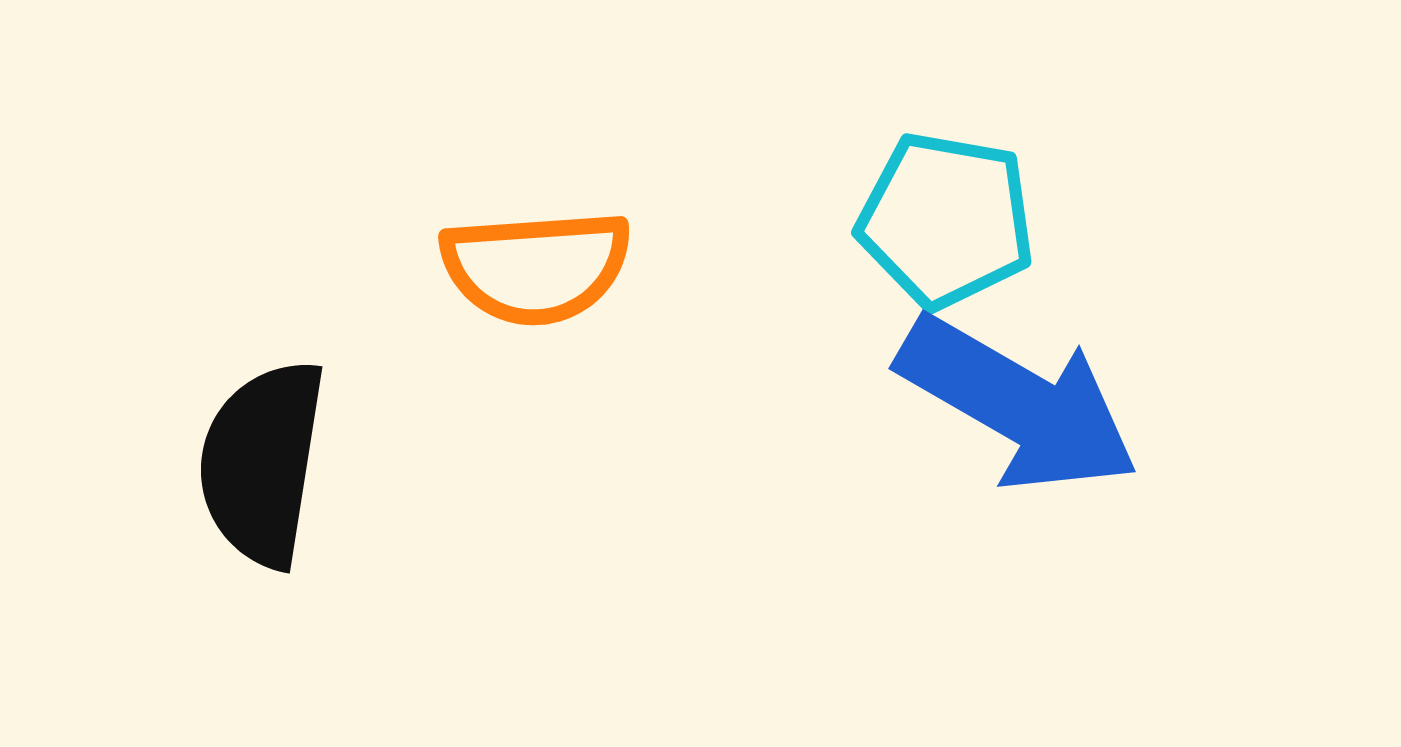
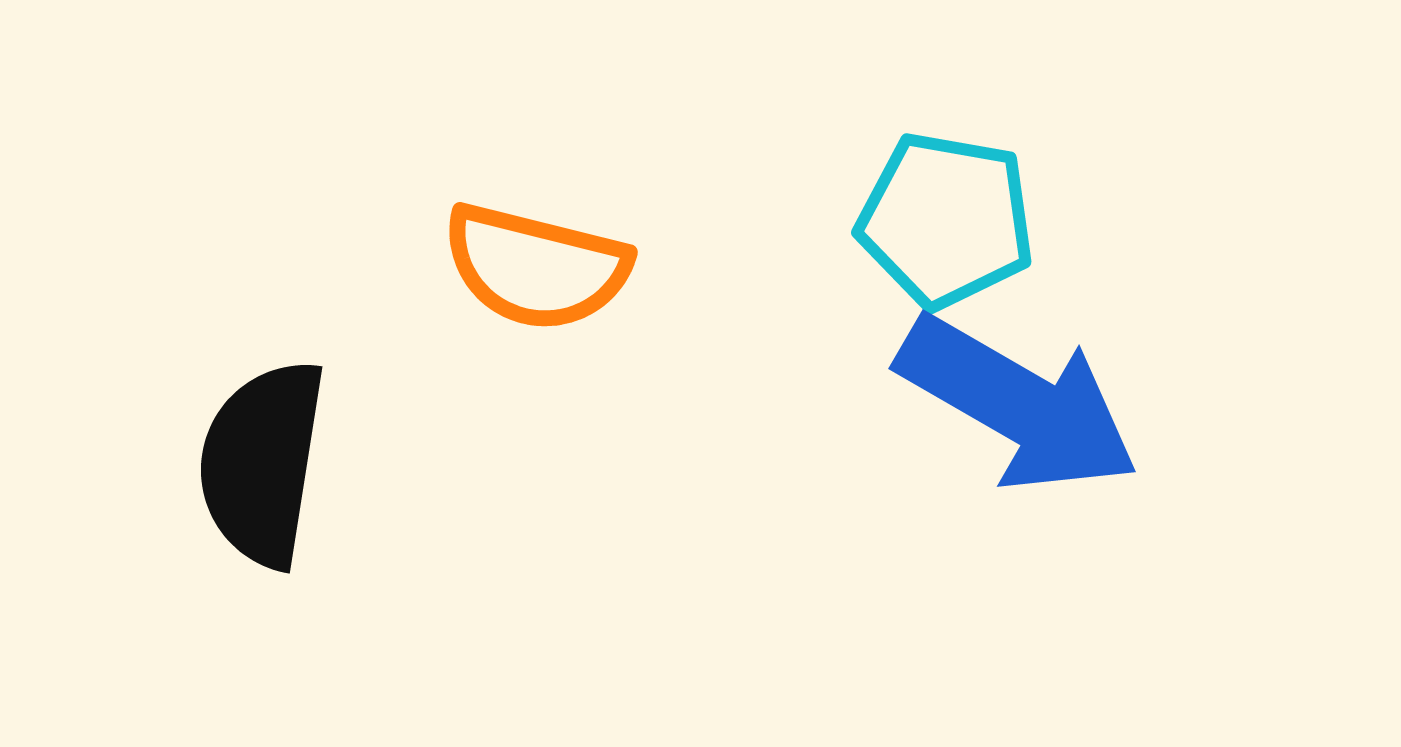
orange semicircle: rotated 18 degrees clockwise
